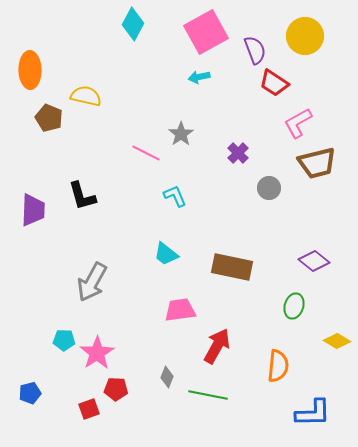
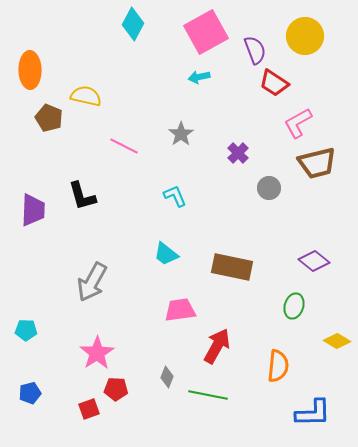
pink line: moved 22 px left, 7 px up
cyan pentagon: moved 38 px left, 10 px up
